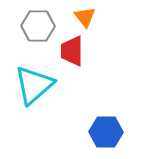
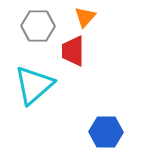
orange triangle: rotated 20 degrees clockwise
red trapezoid: moved 1 px right
